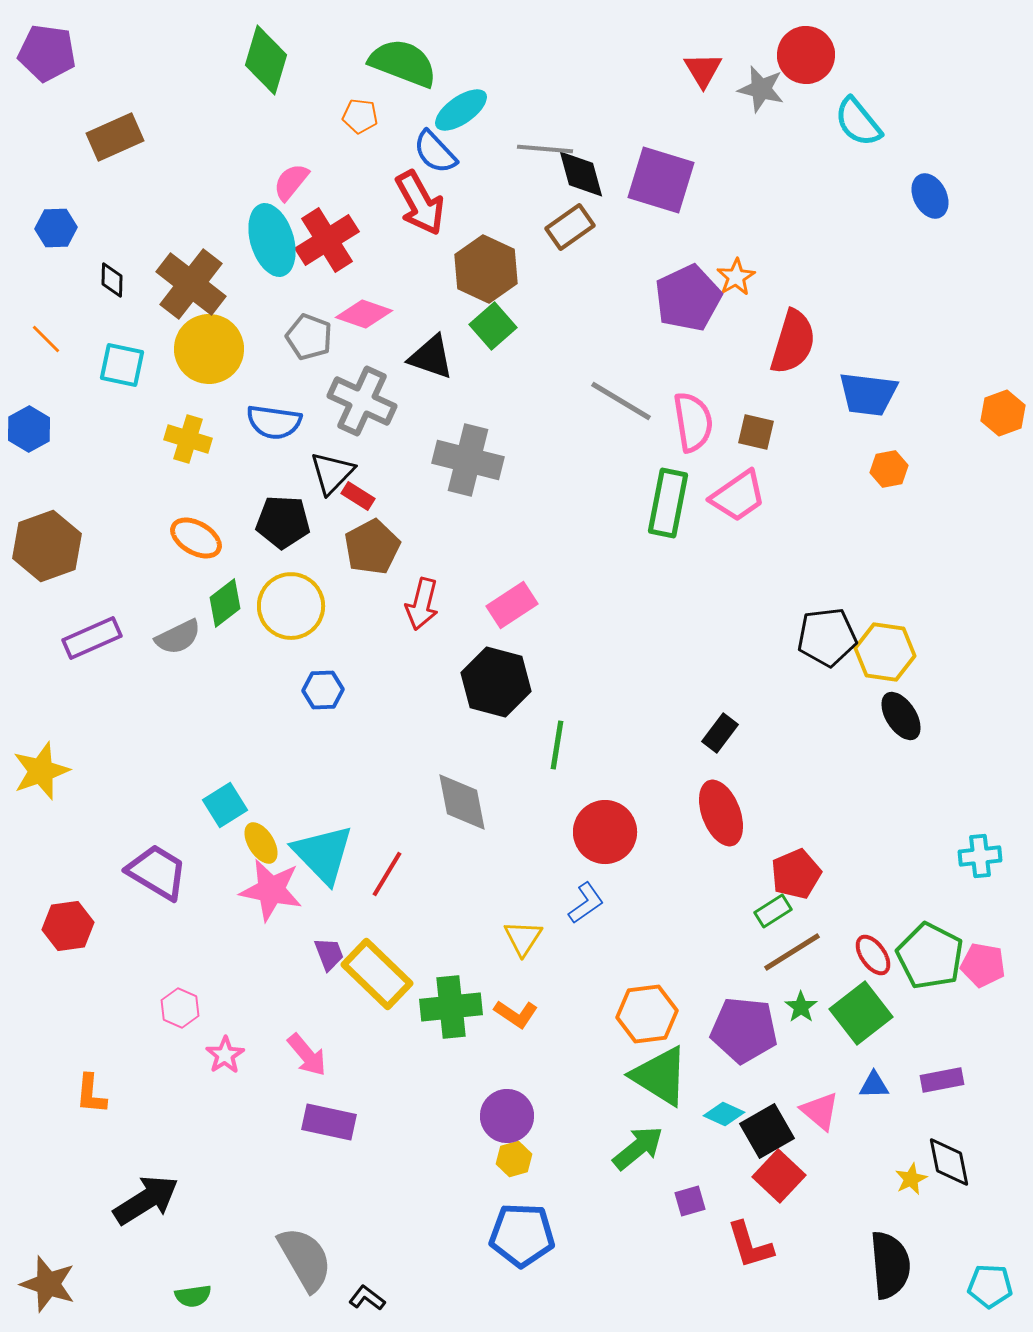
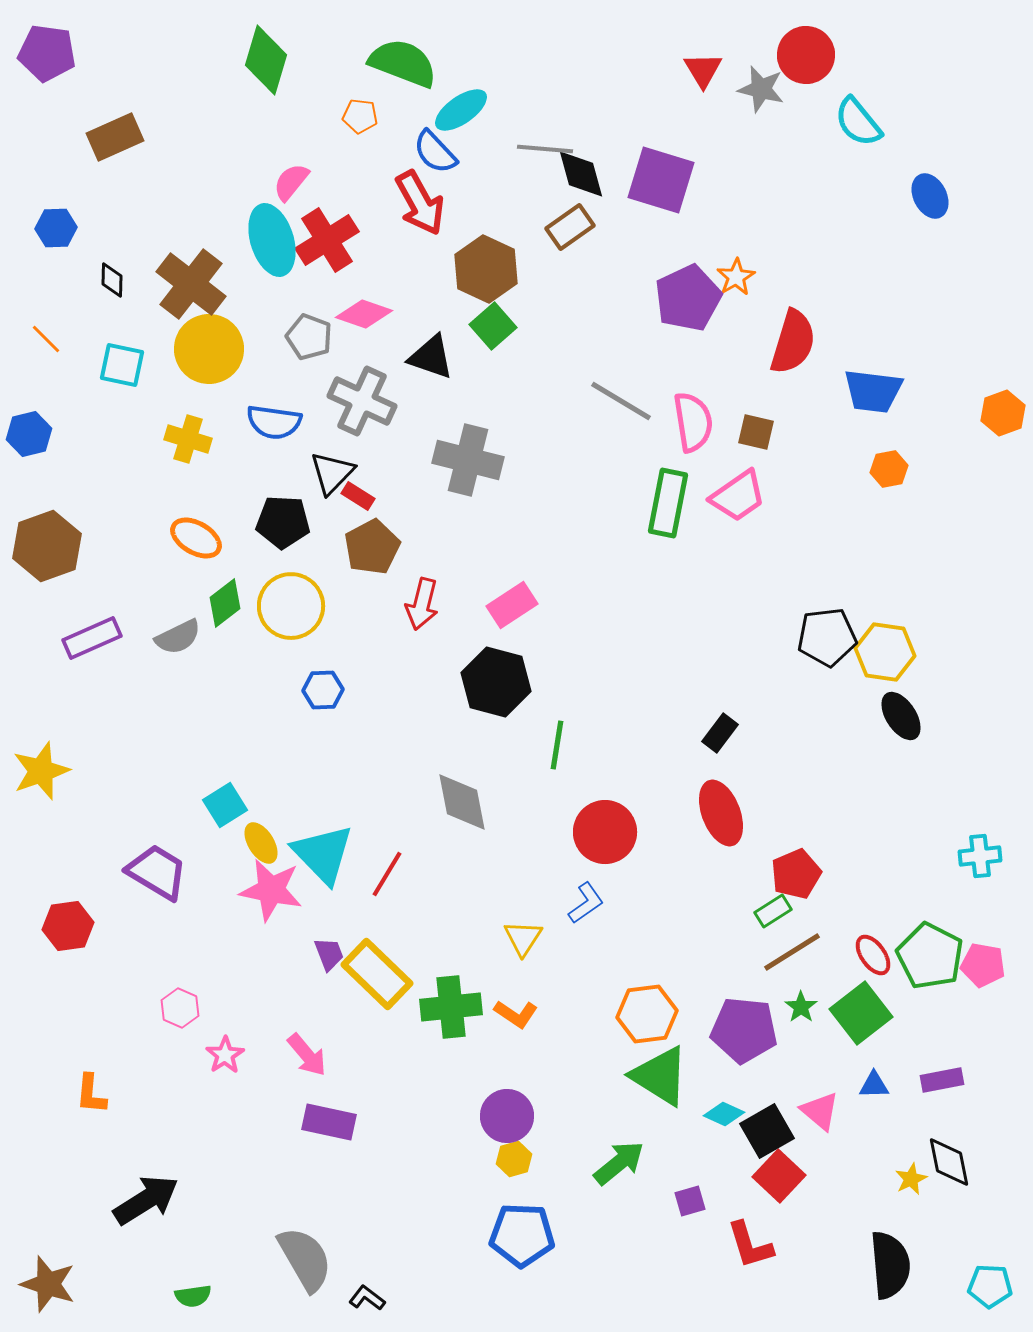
blue trapezoid at (868, 394): moved 5 px right, 3 px up
blue hexagon at (29, 429): moved 5 px down; rotated 15 degrees clockwise
green arrow at (638, 1148): moved 19 px left, 15 px down
